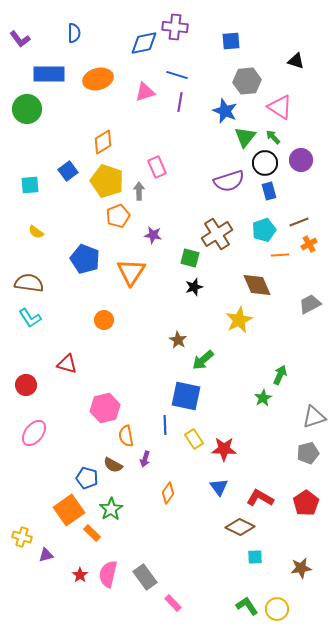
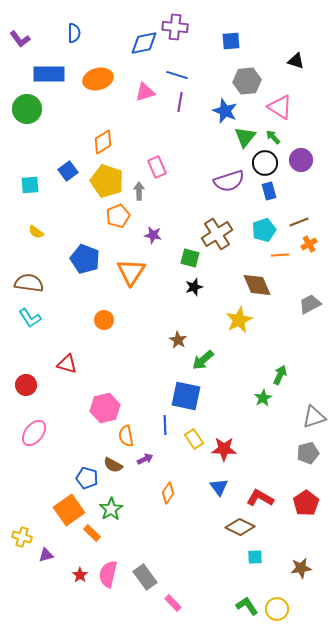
purple arrow at (145, 459): rotated 133 degrees counterclockwise
